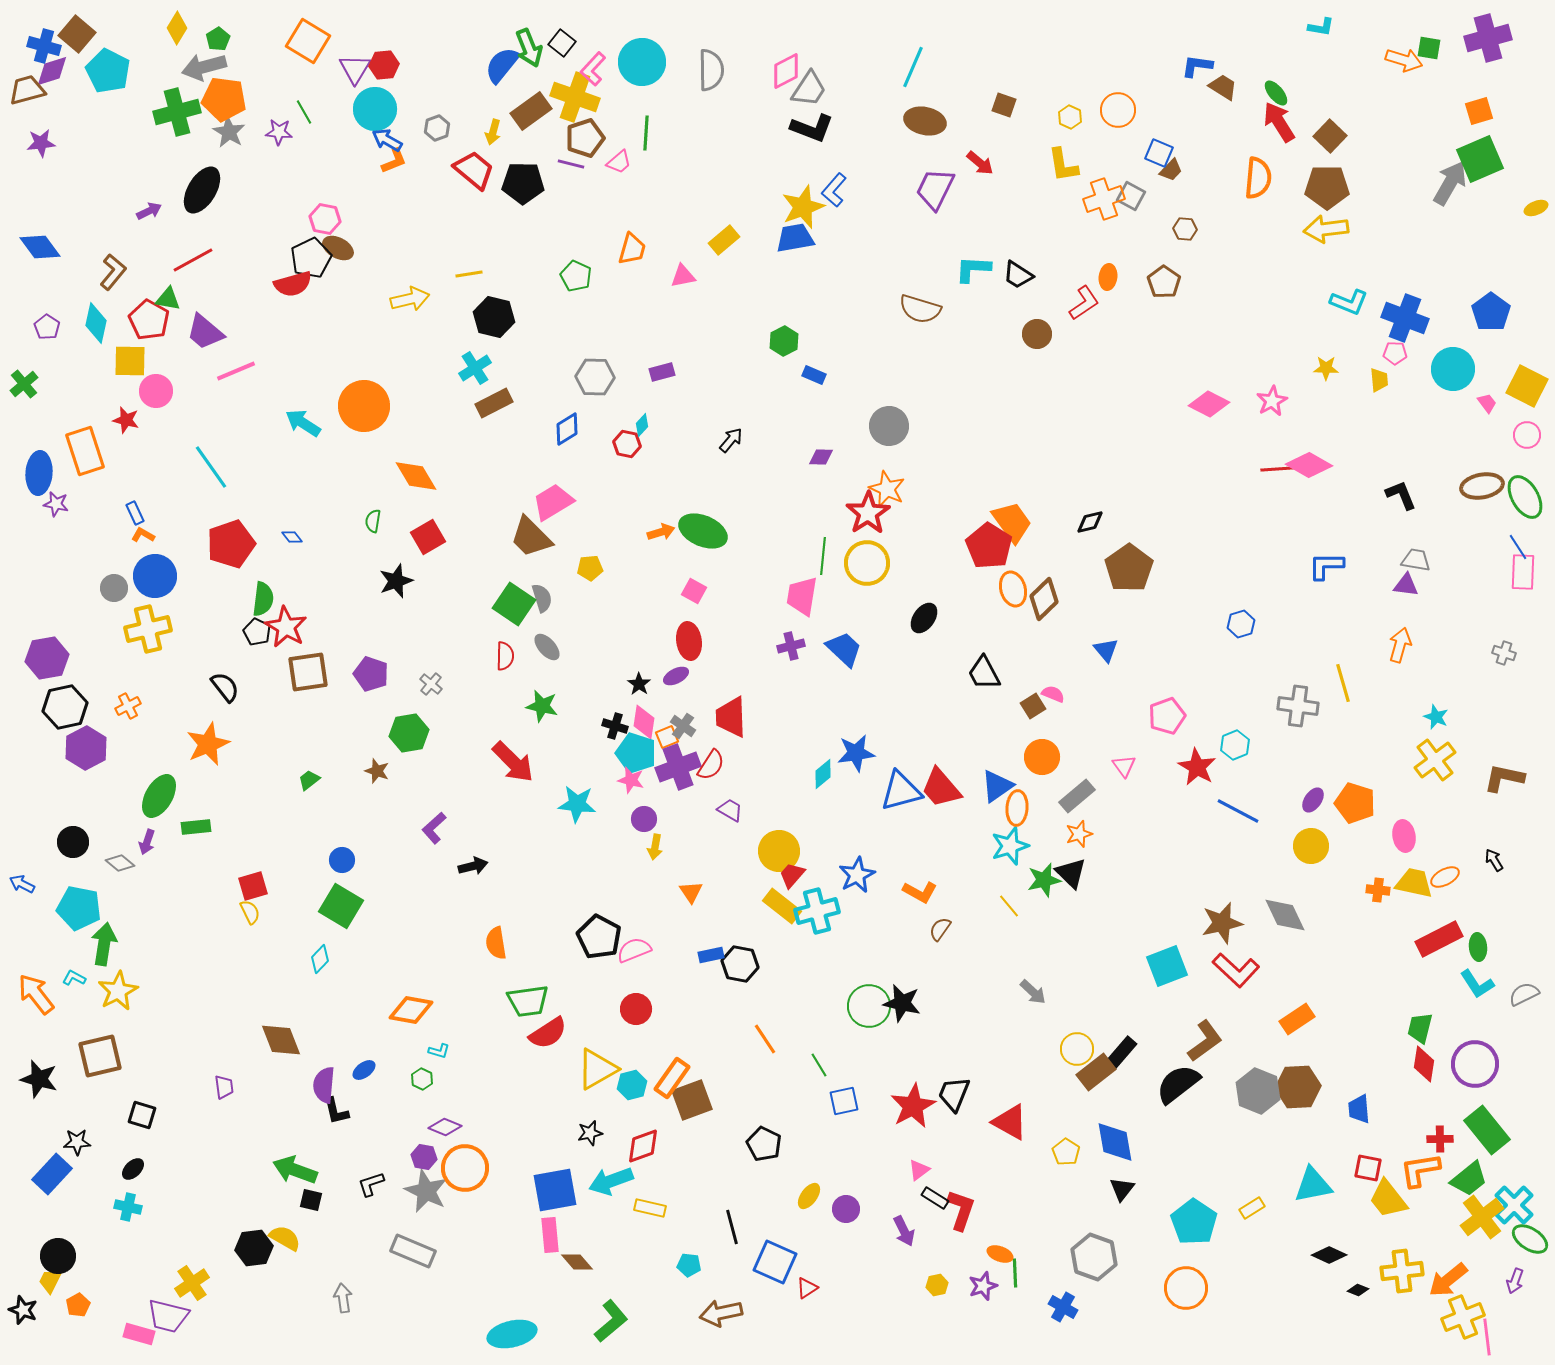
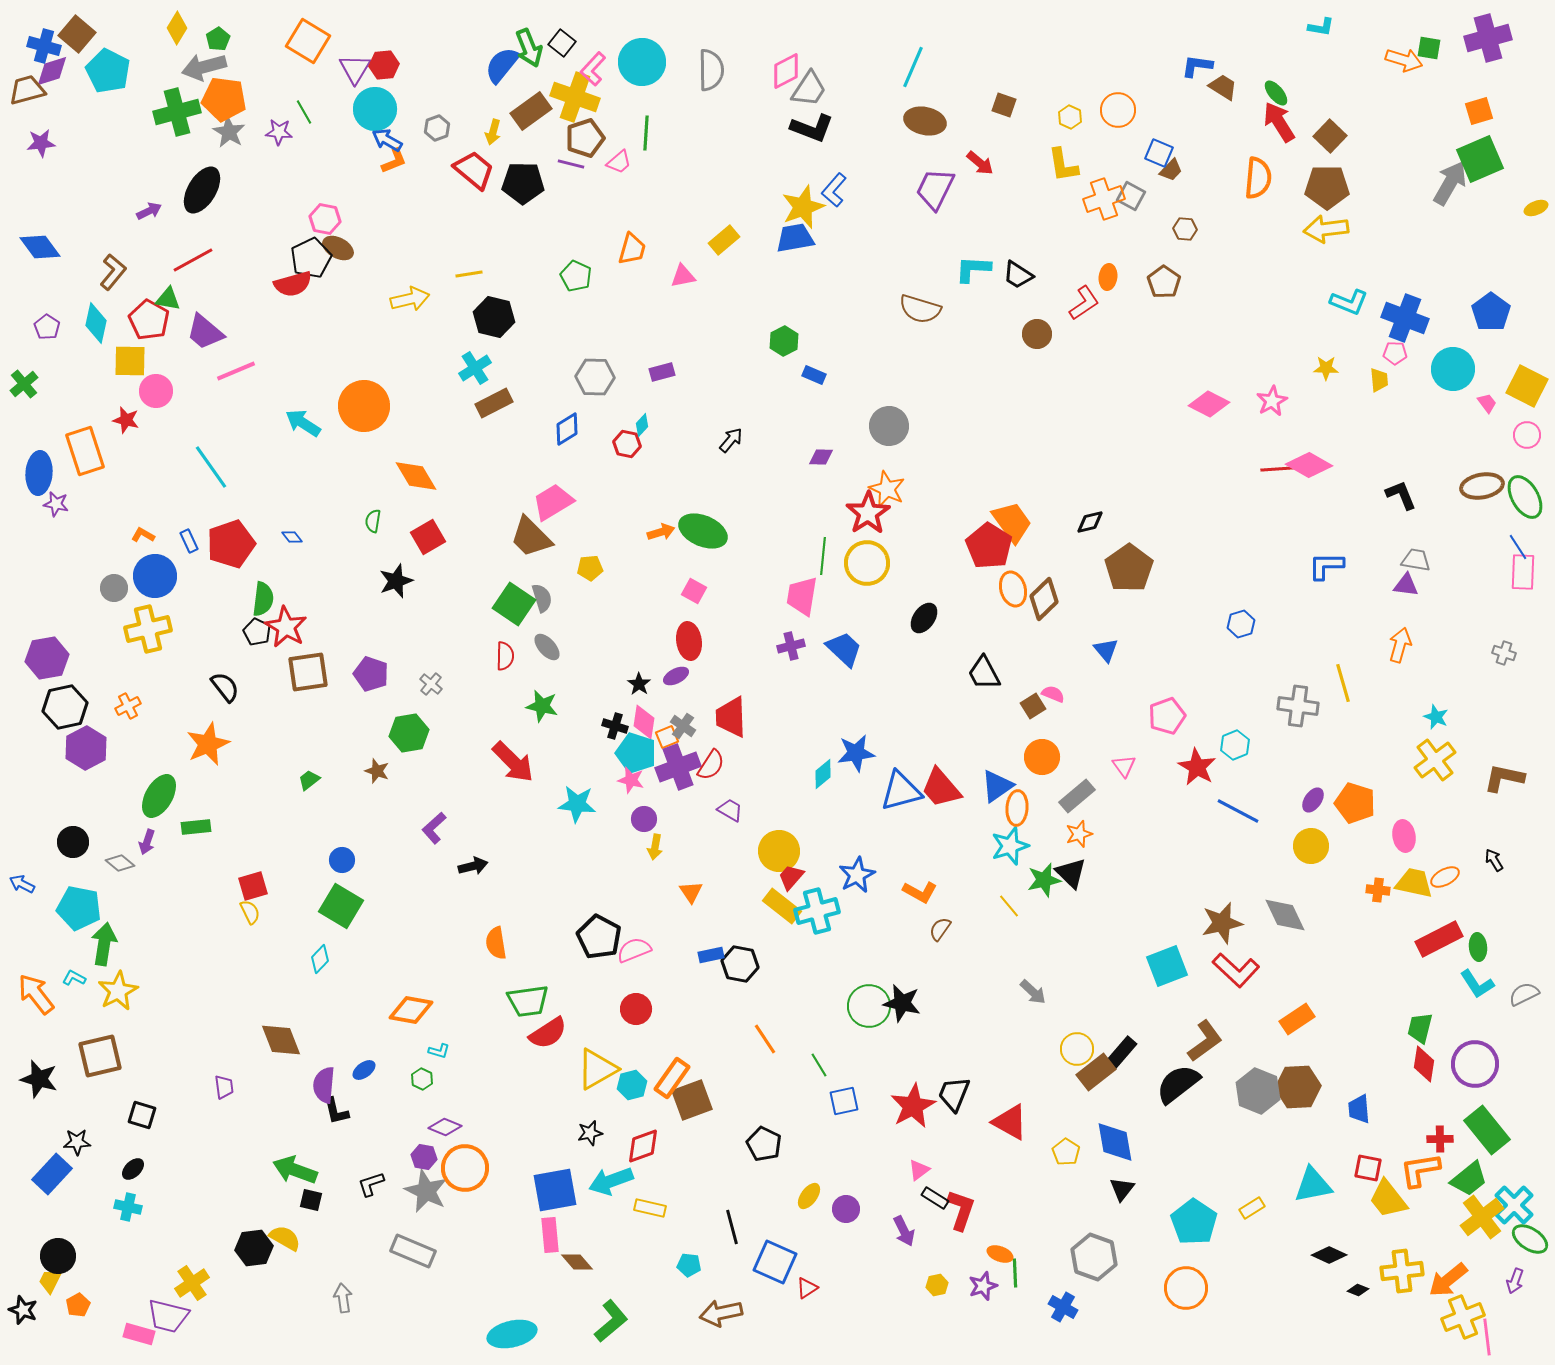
blue rectangle at (135, 513): moved 54 px right, 28 px down
red trapezoid at (792, 875): moved 1 px left, 2 px down
